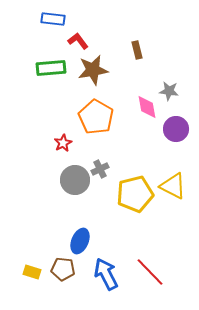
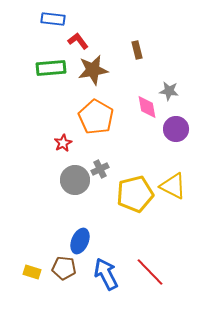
brown pentagon: moved 1 px right, 1 px up
